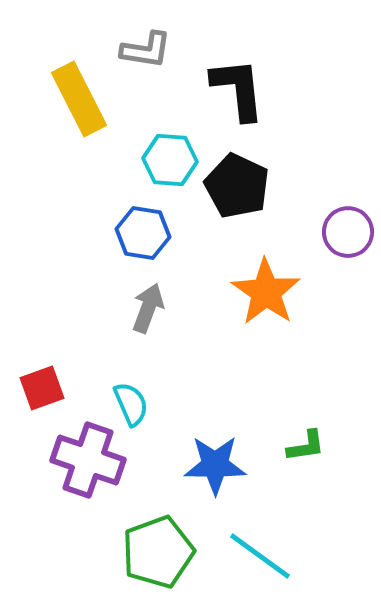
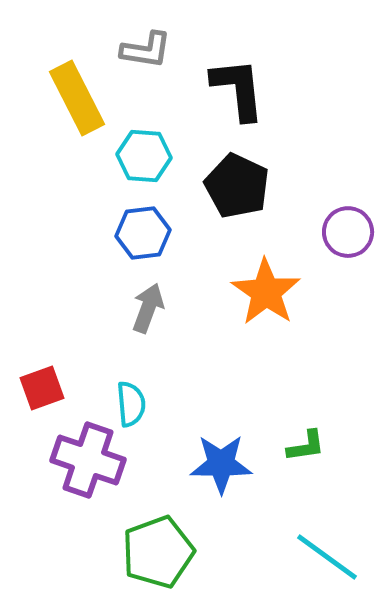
yellow rectangle: moved 2 px left, 1 px up
cyan hexagon: moved 26 px left, 4 px up
blue hexagon: rotated 16 degrees counterclockwise
cyan semicircle: rotated 18 degrees clockwise
blue star: moved 6 px right, 1 px up
cyan line: moved 67 px right, 1 px down
